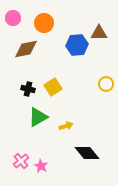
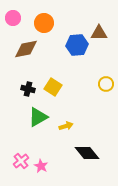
yellow square: rotated 24 degrees counterclockwise
